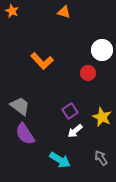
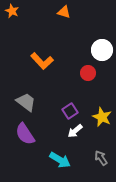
gray trapezoid: moved 6 px right, 4 px up
